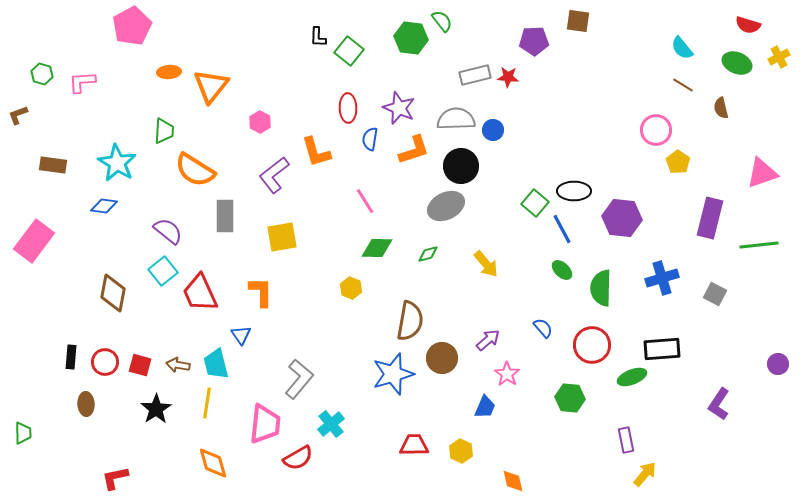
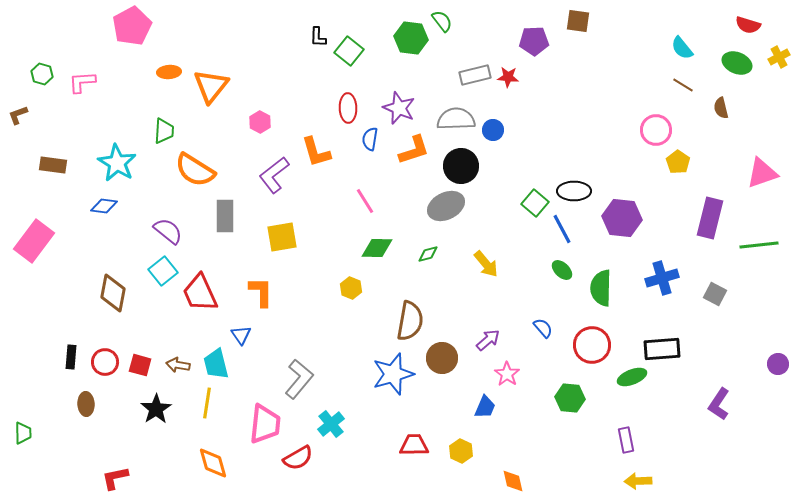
yellow arrow at (645, 474): moved 7 px left, 7 px down; rotated 132 degrees counterclockwise
